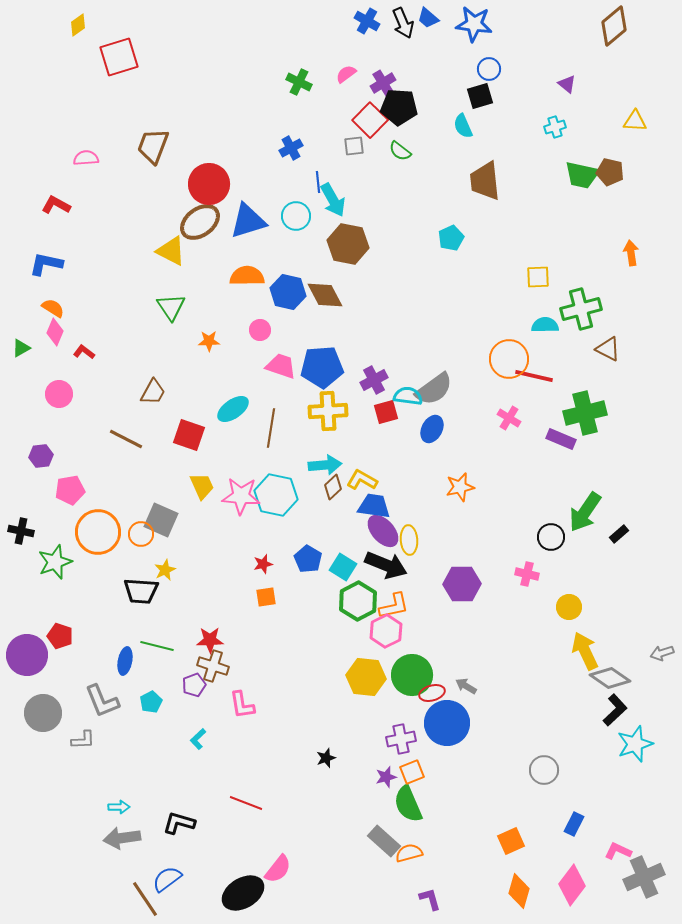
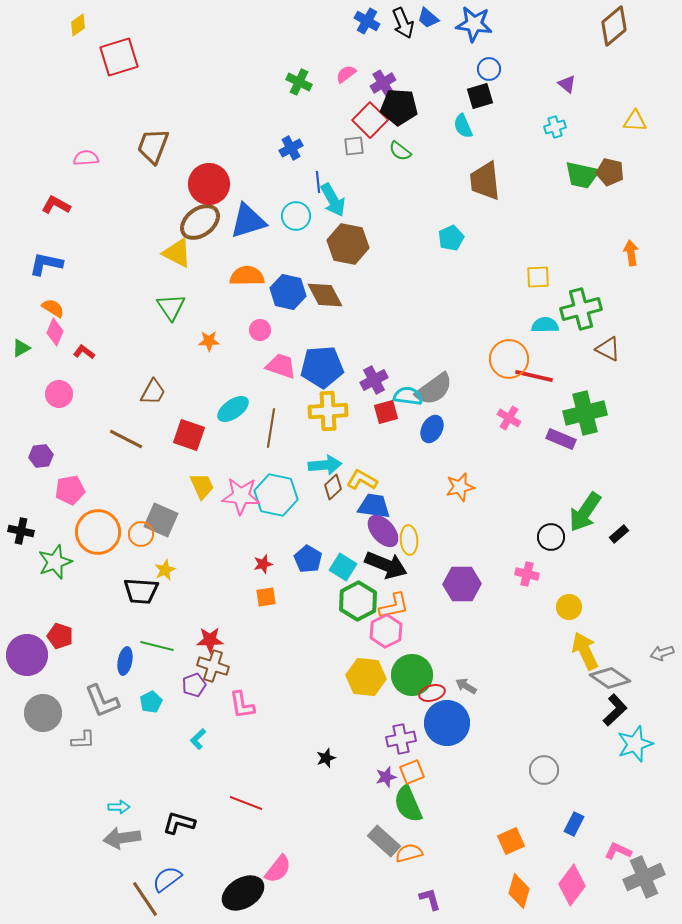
yellow triangle at (171, 251): moved 6 px right, 2 px down
